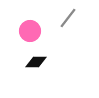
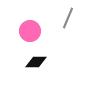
gray line: rotated 15 degrees counterclockwise
